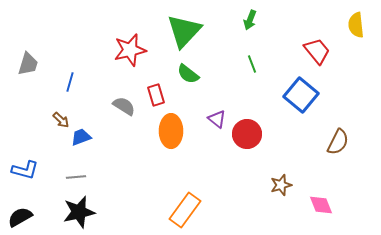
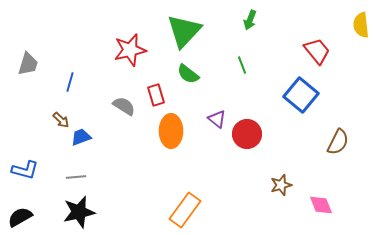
yellow semicircle: moved 5 px right
green line: moved 10 px left, 1 px down
